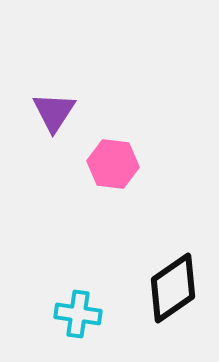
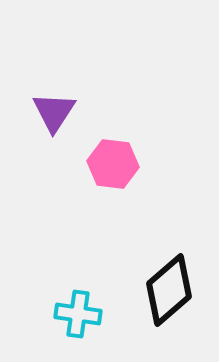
black diamond: moved 4 px left, 2 px down; rotated 6 degrees counterclockwise
